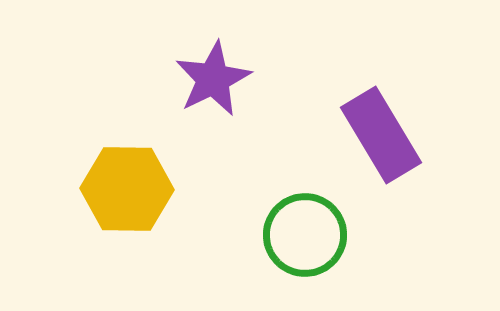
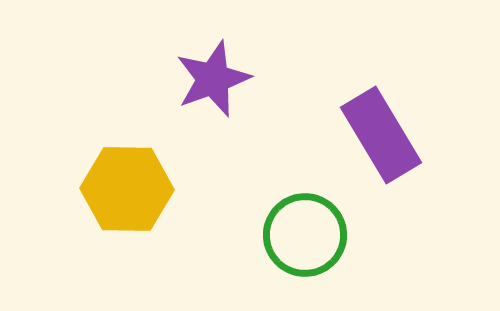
purple star: rotated 6 degrees clockwise
